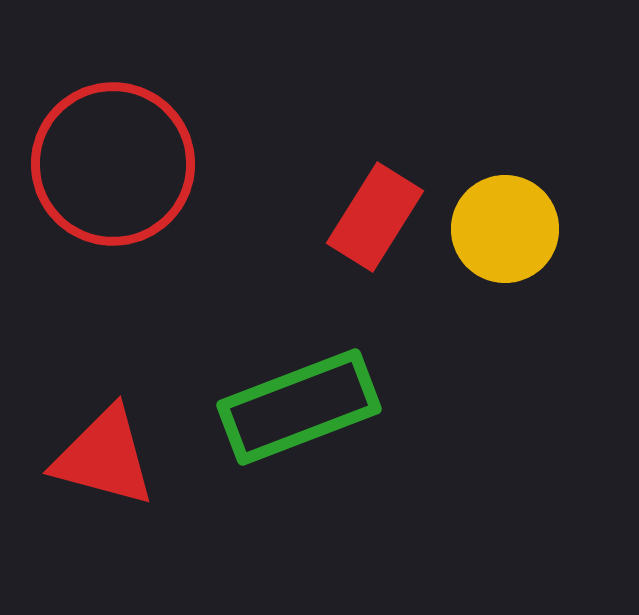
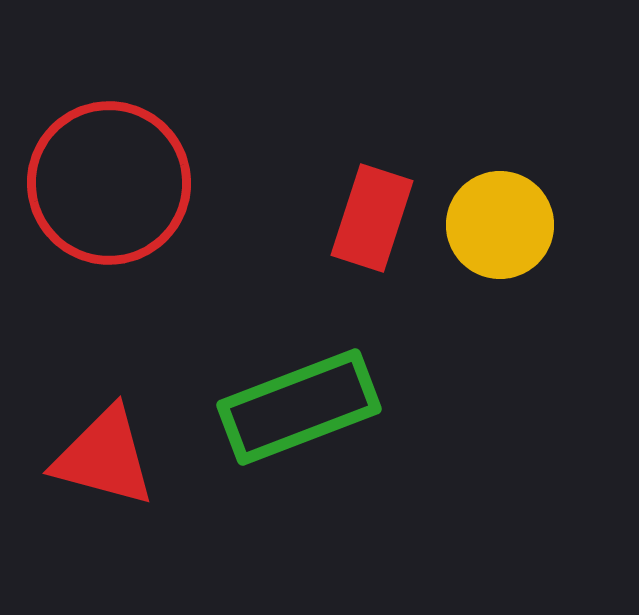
red circle: moved 4 px left, 19 px down
red rectangle: moved 3 px left, 1 px down; rotated 14 degrees counterclockwise
yellow circle: moved 5 px left, 4 px up
